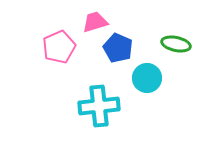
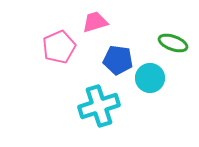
green ellipse: moved 3 px left, 1 px up; rotated 8 degrees clockwise
blue pentagon: moved 12 px down; rotated 16 degrees counterclockwise
cyan circle: moved 3 px right
cyan cross: rotated 12 degrees counterclockwise
